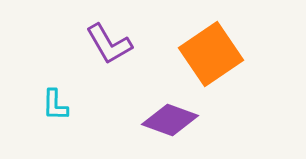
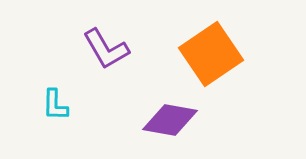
purple L-shape: moved 3 px left, 5 px down
purple diamond: rotated 10 degrees counterclockwise
